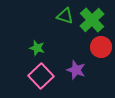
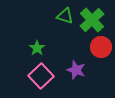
green star: rotated 21 degrees clockwise
